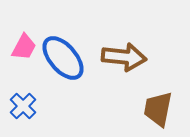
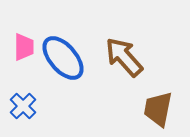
pink trapezoid: rotated 28 degrees counterclockwise
brown arrow: rotated 138 degrees counterclockwise
